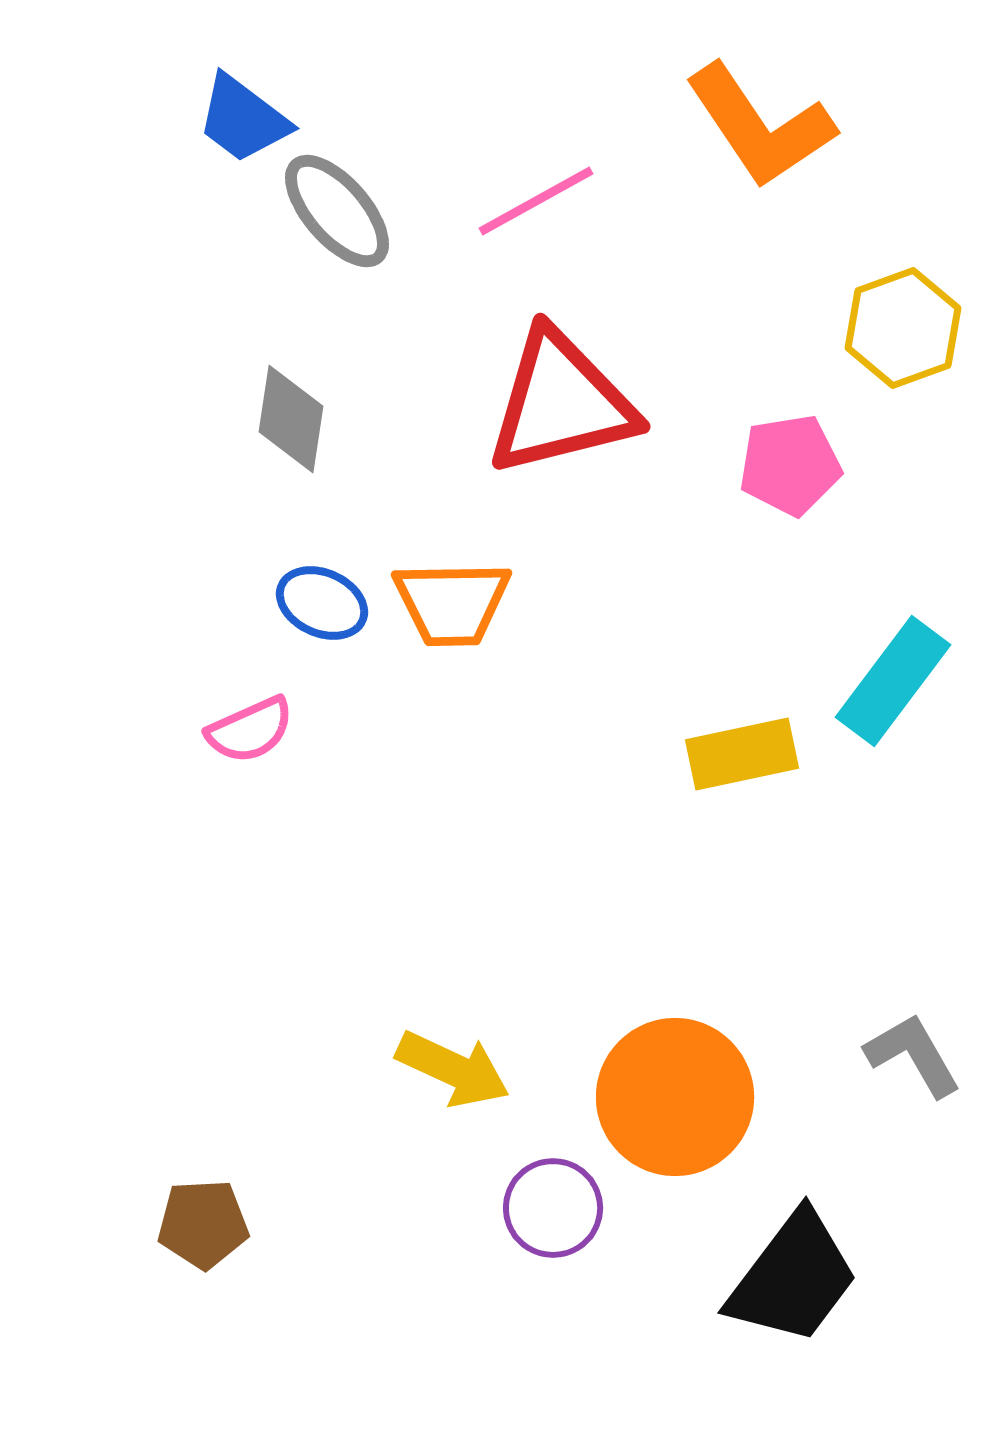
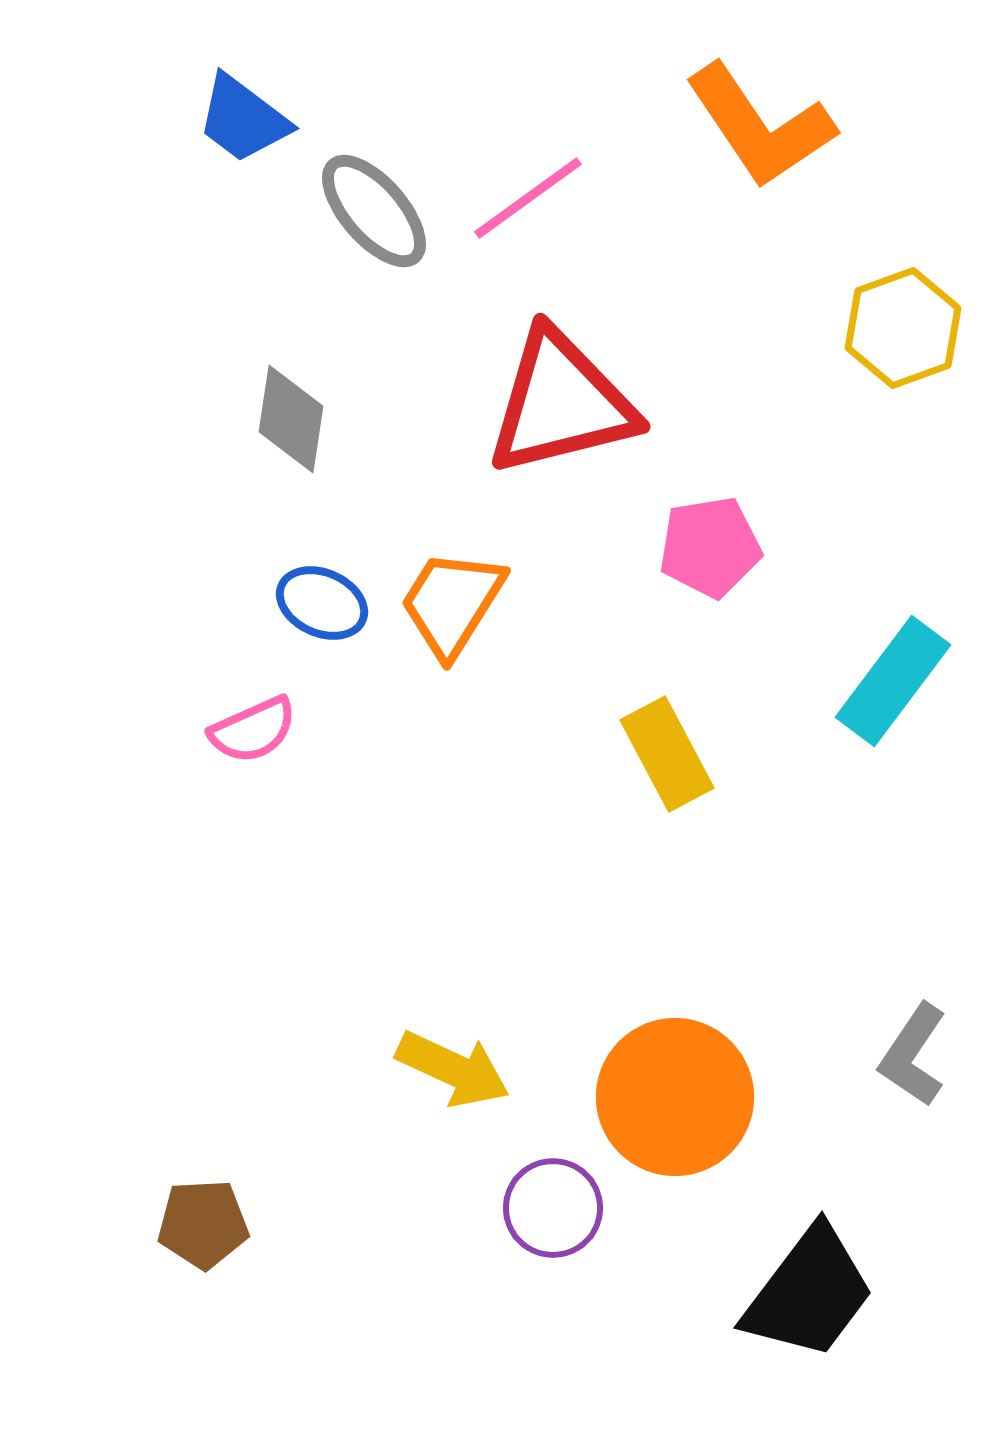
pink line: moved 8 px left, 3 px up; rotated 7 degrees counterclockwise
gray ellipse: moved 37 px right
pink pentagon: moved 80 px left, 82 px down
orange trapezoid: rotated 123 degrees clockwise
pink semicircle: moved 3 px right
yellow rectangle: moved 75 px left; rotated 74 degrees clockwise
gray L-shape: rotated 116 degrees counterclockwise
black trapezoid: moved 16 px right, 15 px down
